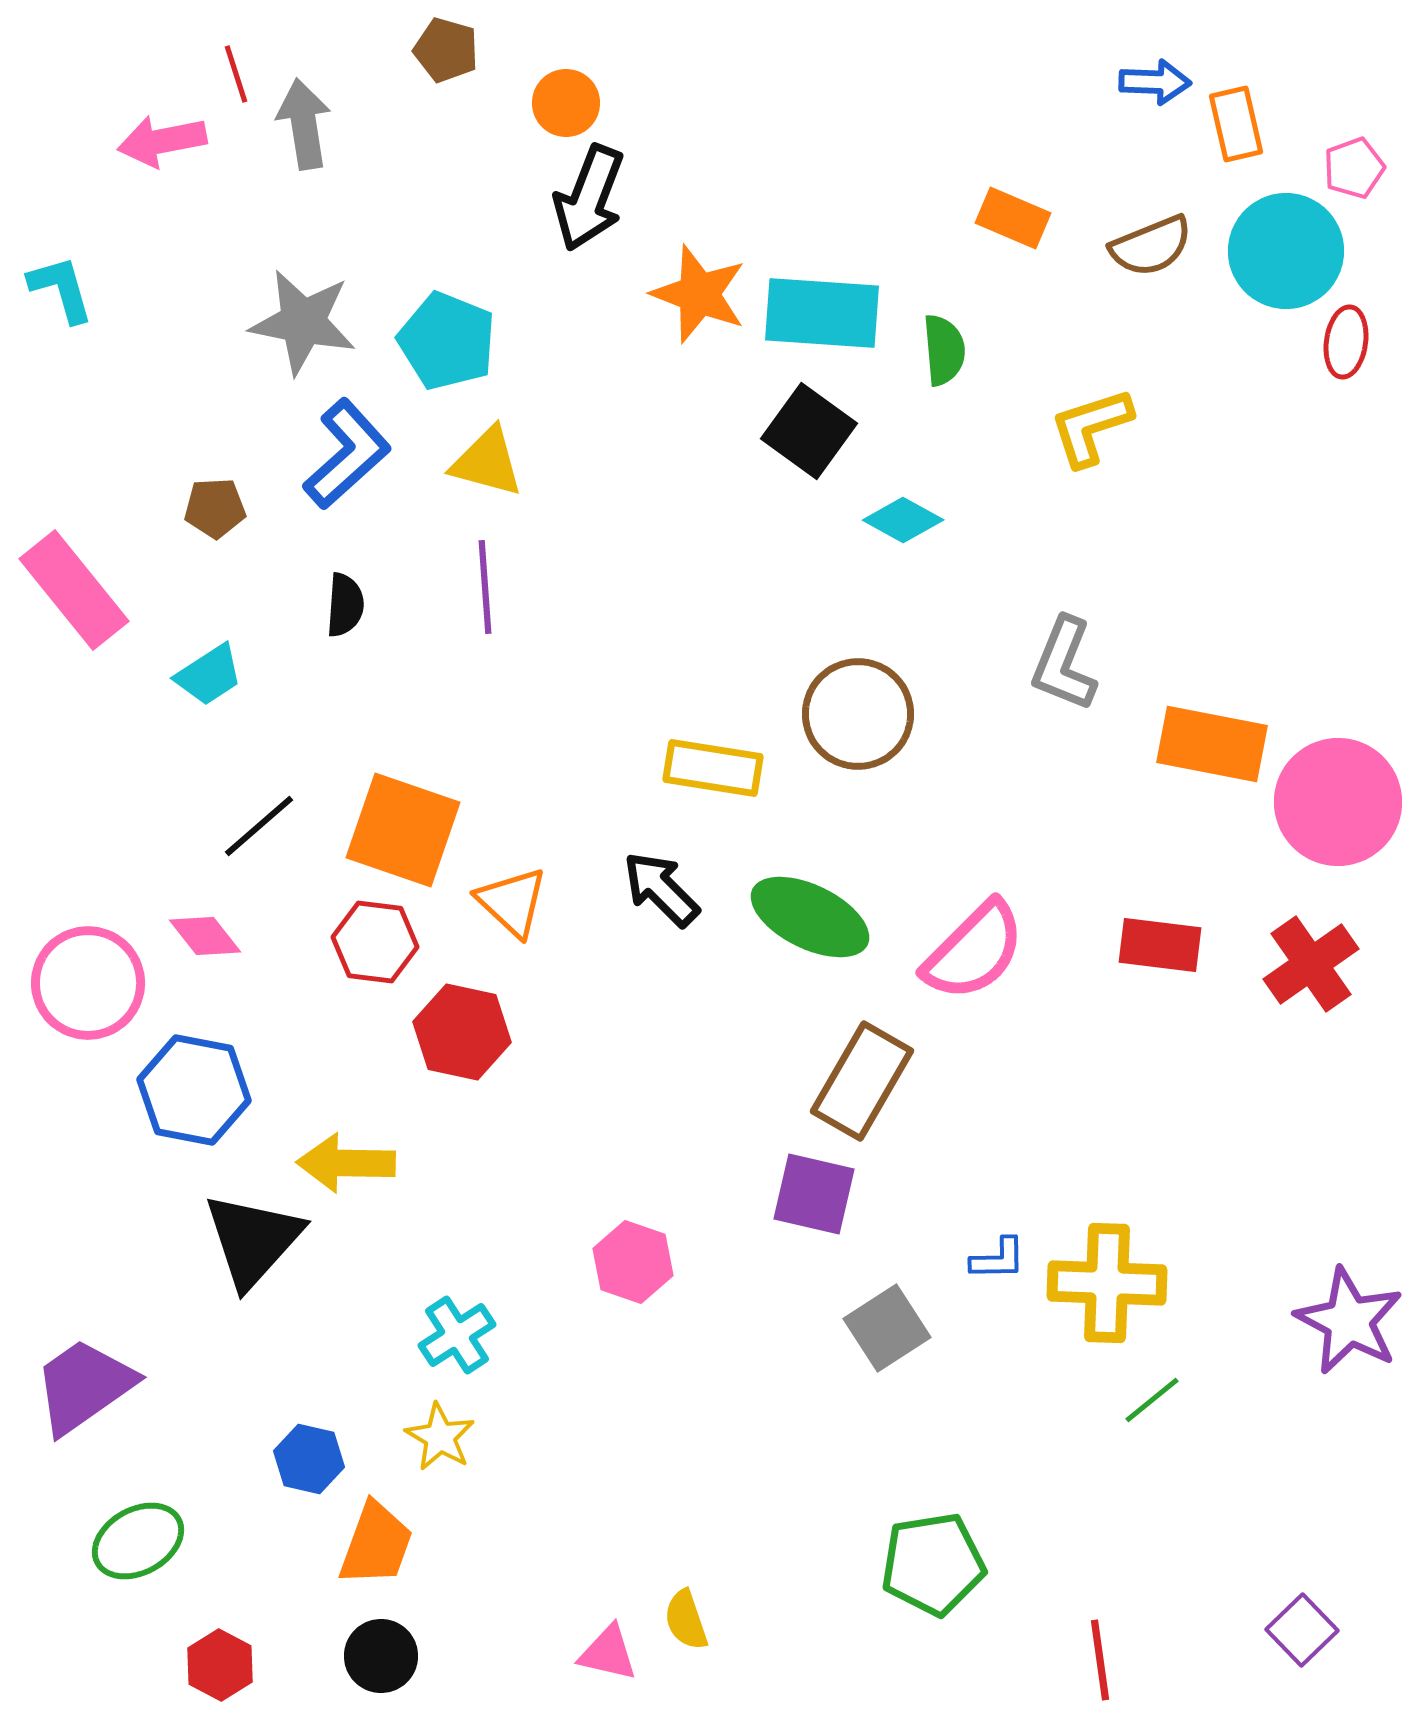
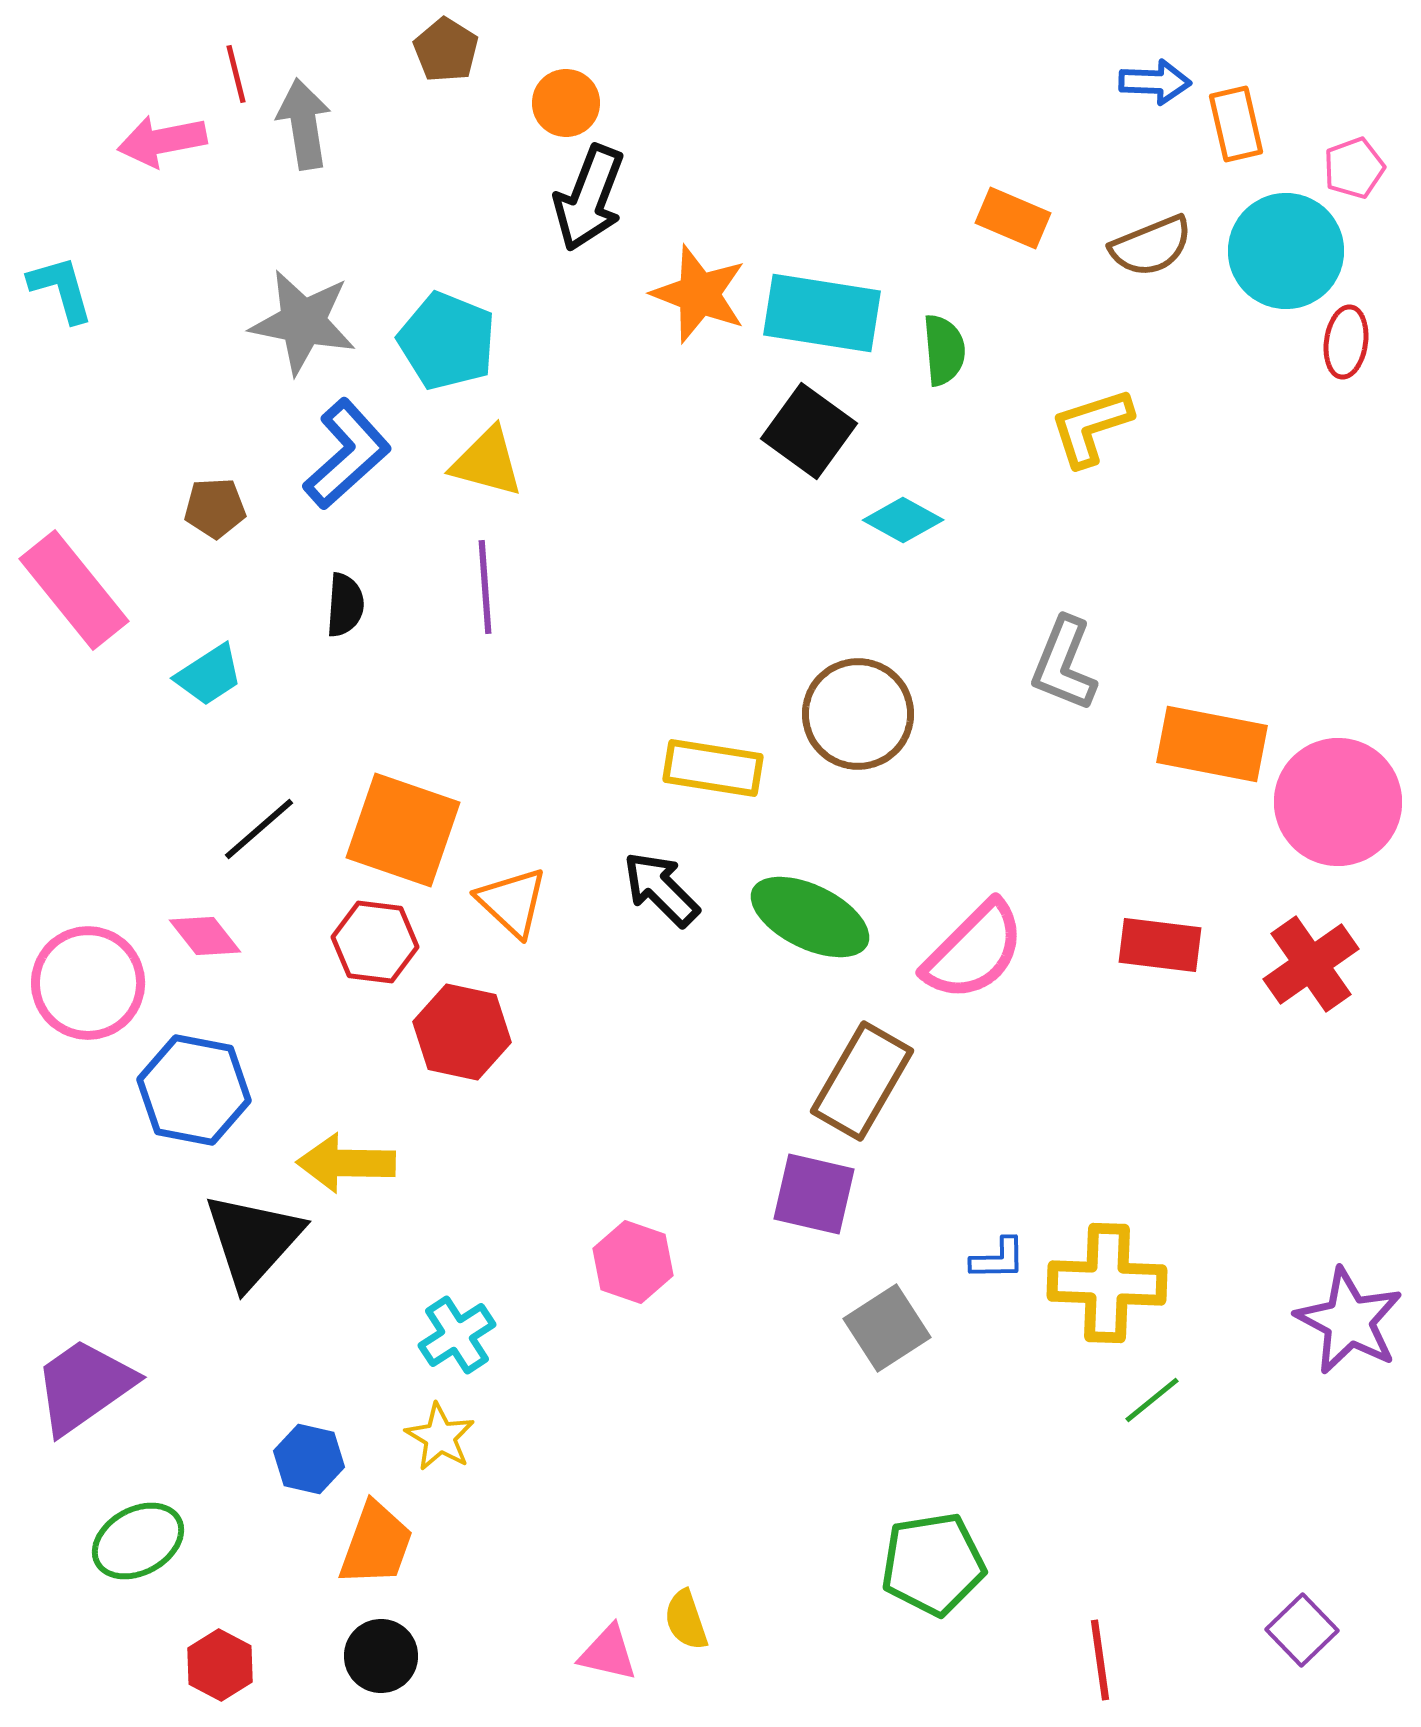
brown pentagon at (446, 50): rotated 16 degrees clockwise
red line at (236, 74): rotated 4 degrees clockwise
cyan rectangle at (822, 313): rotated 5 degrees clockwise
black line at (259, 826): moved 3 px down
